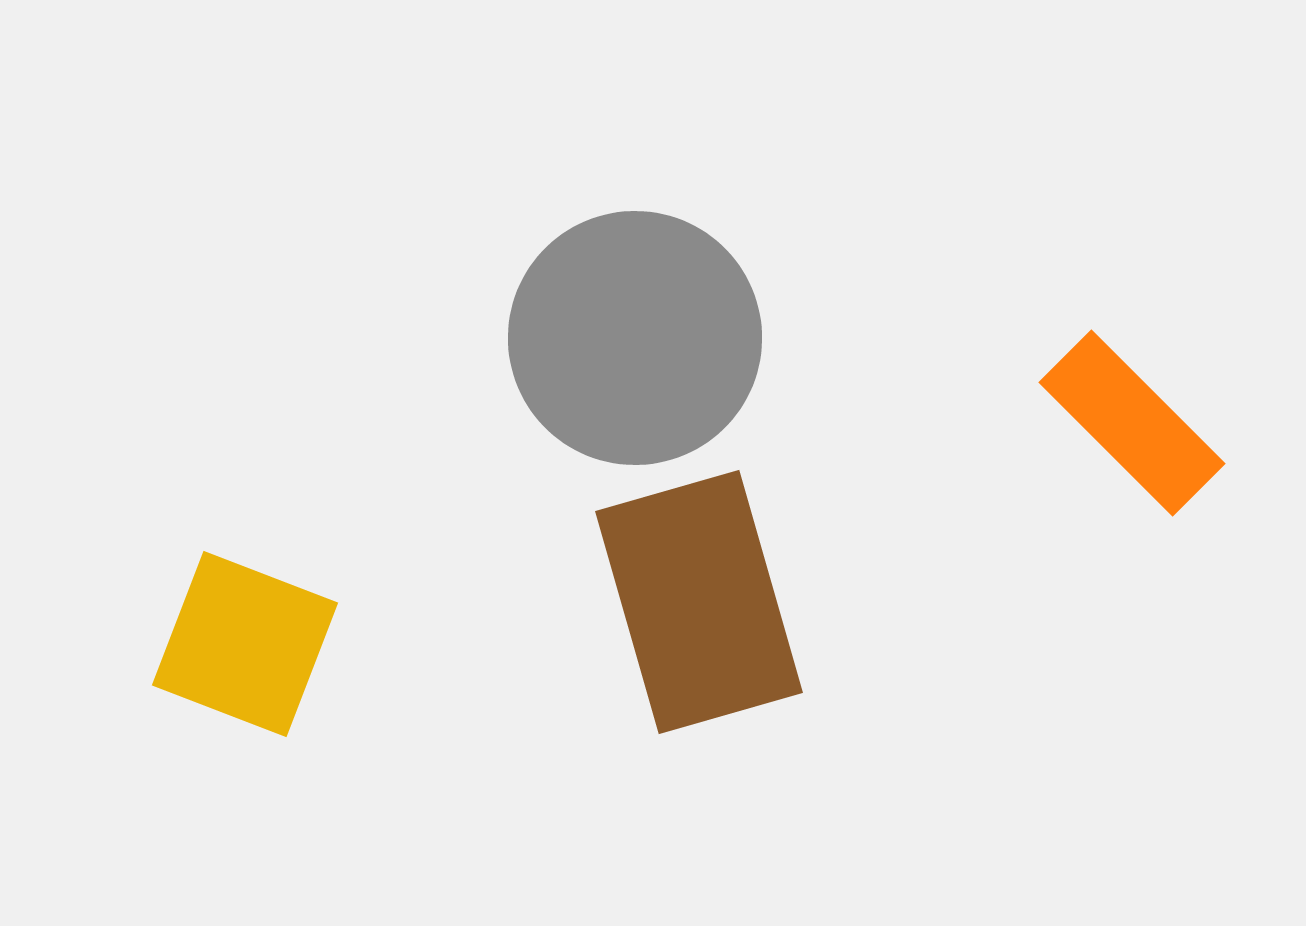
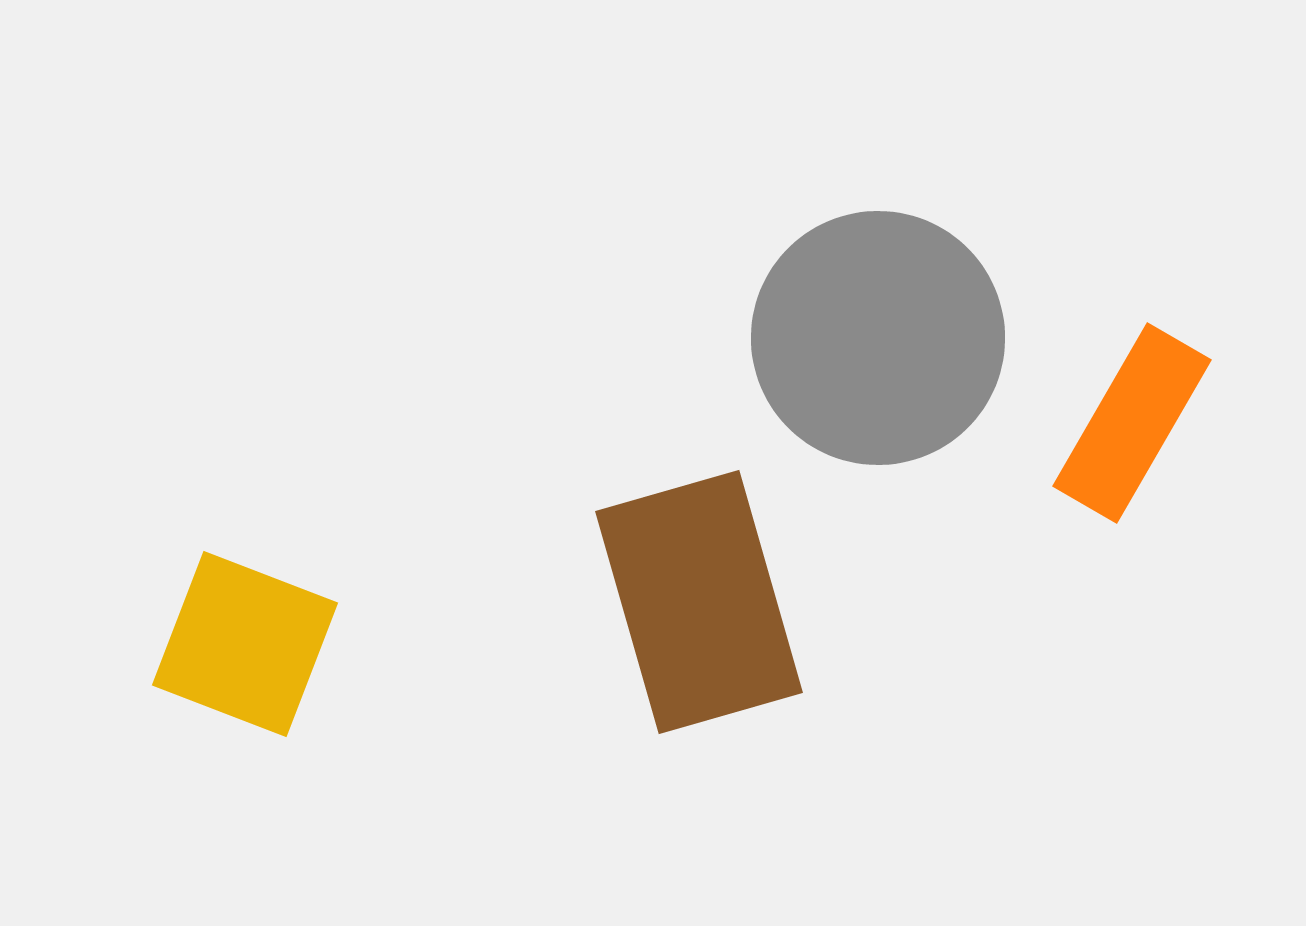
gray circle: moved 243 px right
orange rectangle: rotated 75 degrees clockwise
